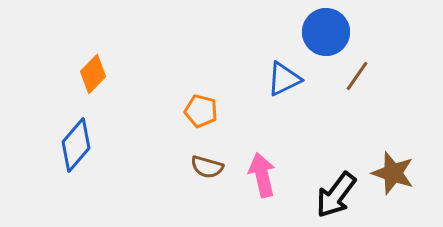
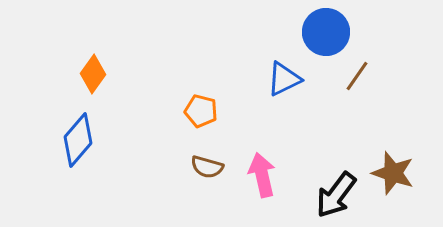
orange diamond: rotated 9 degrees counterclockwise
blue diamond: moved 2 px right, 5 px up
